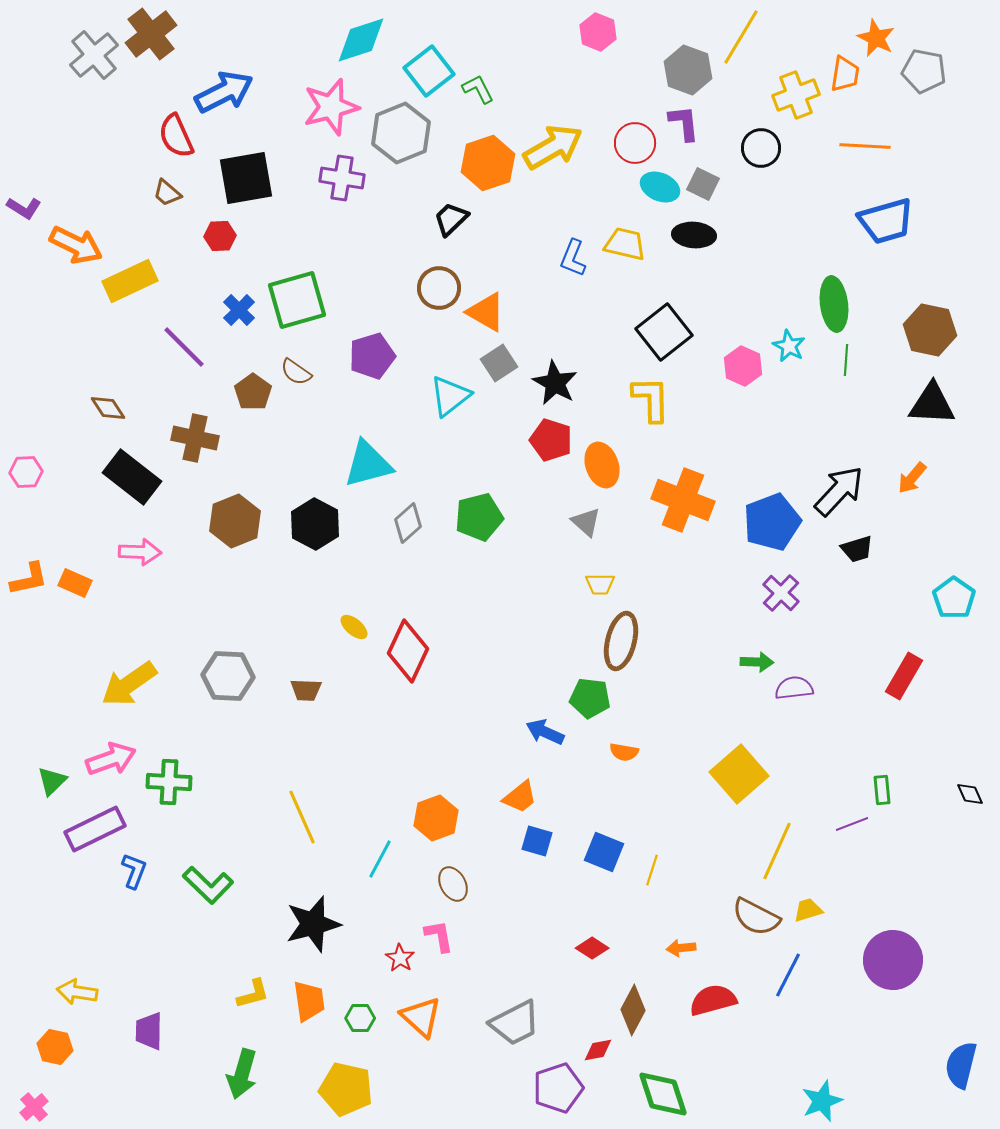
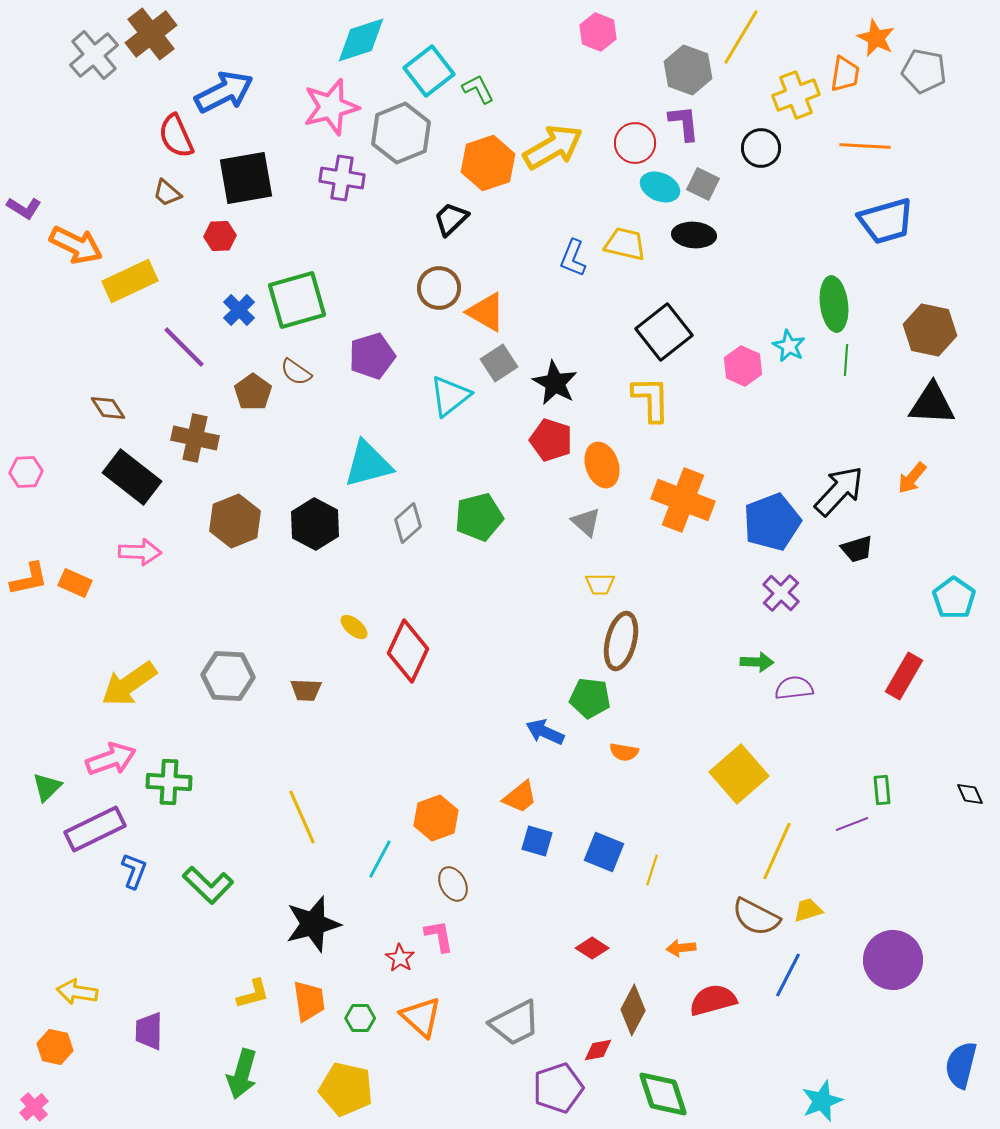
green triangle at (52, 781): moved 5 px left, 6 px down
